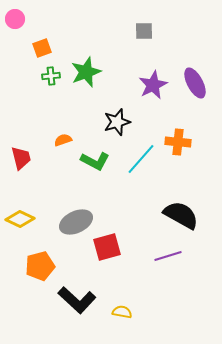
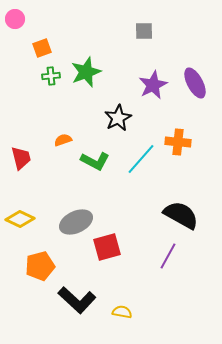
black star: moved 1 px right, 4 px up; rotated 12 degrees counterclockwise
purple line: rotated 44 degrees counterclockwise
